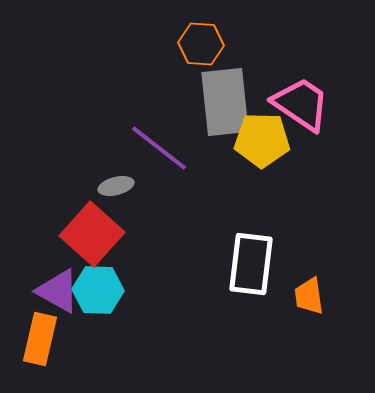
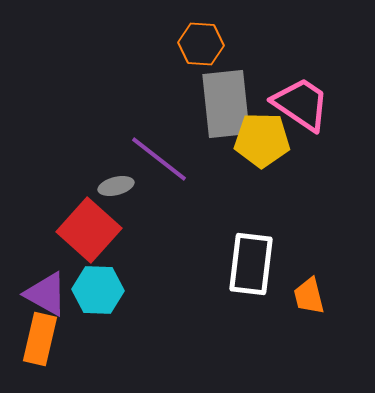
gray rectangle: moved 1 px right, 2 px down
purple line: moved 11 px down
red square: moved 3 px left, 4 px up
purple triangle: moved 12 px left, 3 px down
orange trapezoid: rotated 6 degrees counterclockwise
